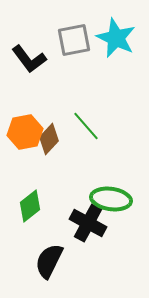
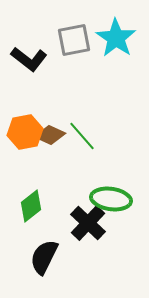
cyan star: rotated 9 degrees clockwise
black L-shape: rotated 15 degrees counterclockwise
green line: moved 4 px left, 10 px down
brown diamond: moved 1 px right, 4 px up; rotated 72 degrees clockwise
green diamond: moved 1 px right
black cross: rotated 15 degrees clockwise
black semicircle: moved 5 px left, 4 px up
